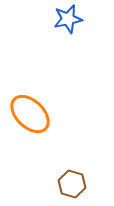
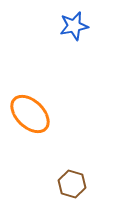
blue star: moved 6 px right, 7 px down
